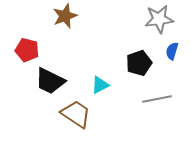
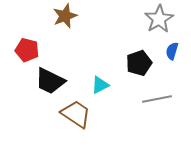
gray star: rotated 24 degrees counterclockwise
